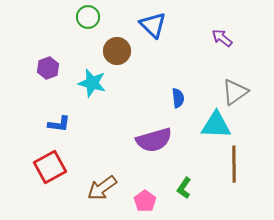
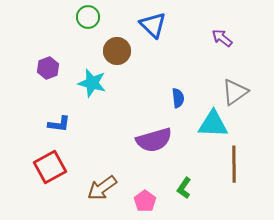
cyan triangle: moved 3 px left, 1 px up
